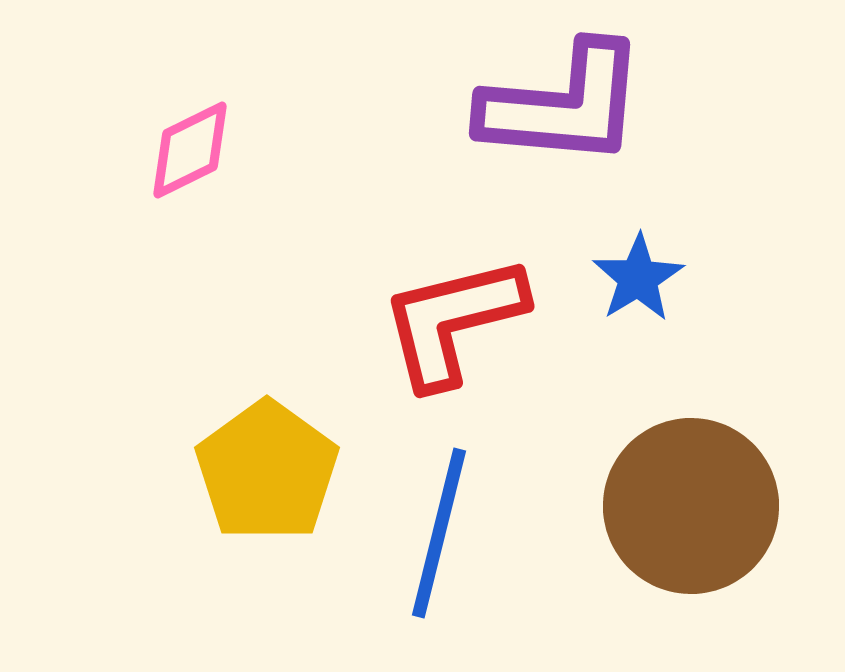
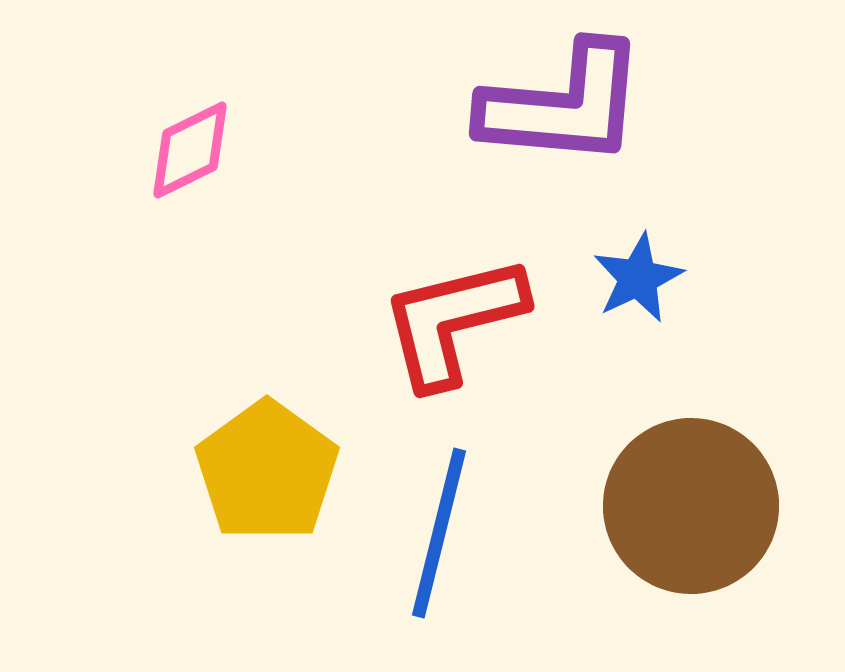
blue star: rotated 6 degrees clockwise
